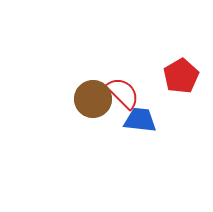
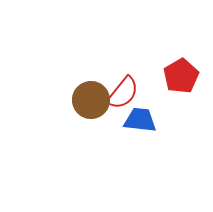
red semicircle: rotated 84 degrees clockwise
brown circle: moved 2 px left, 1 px down
